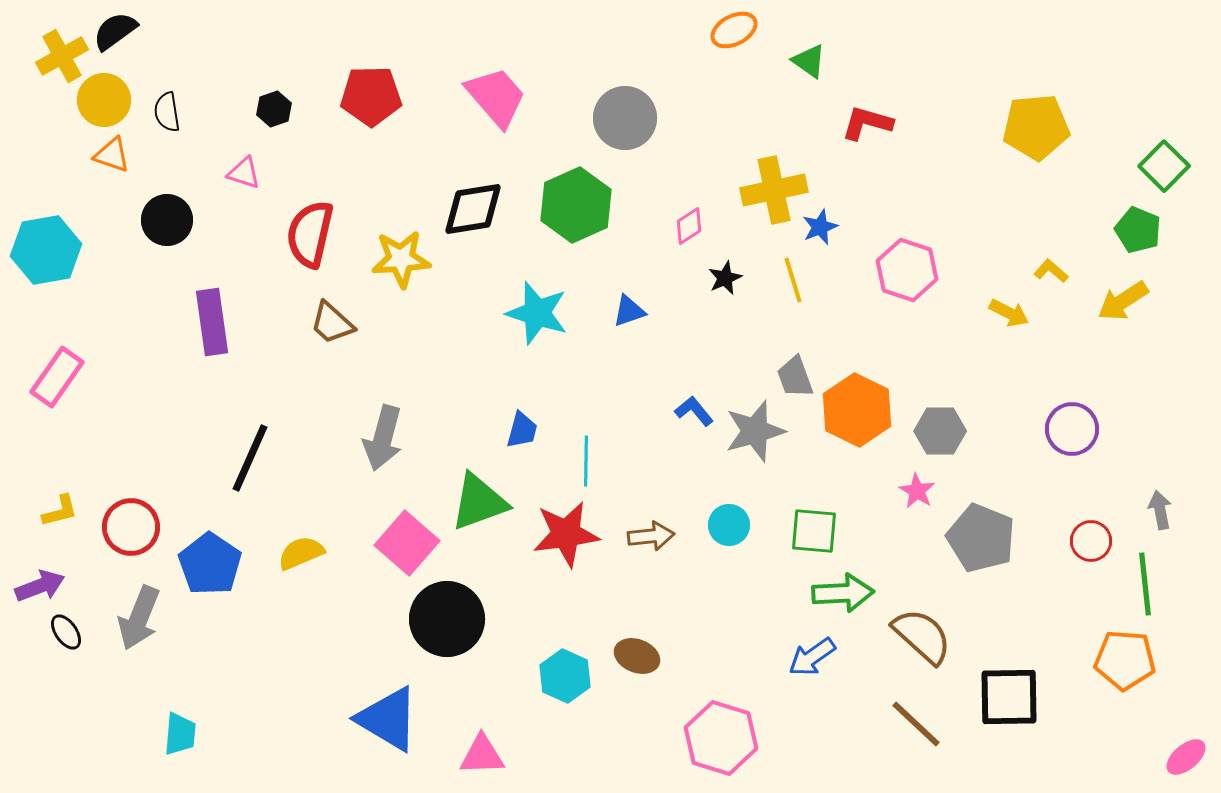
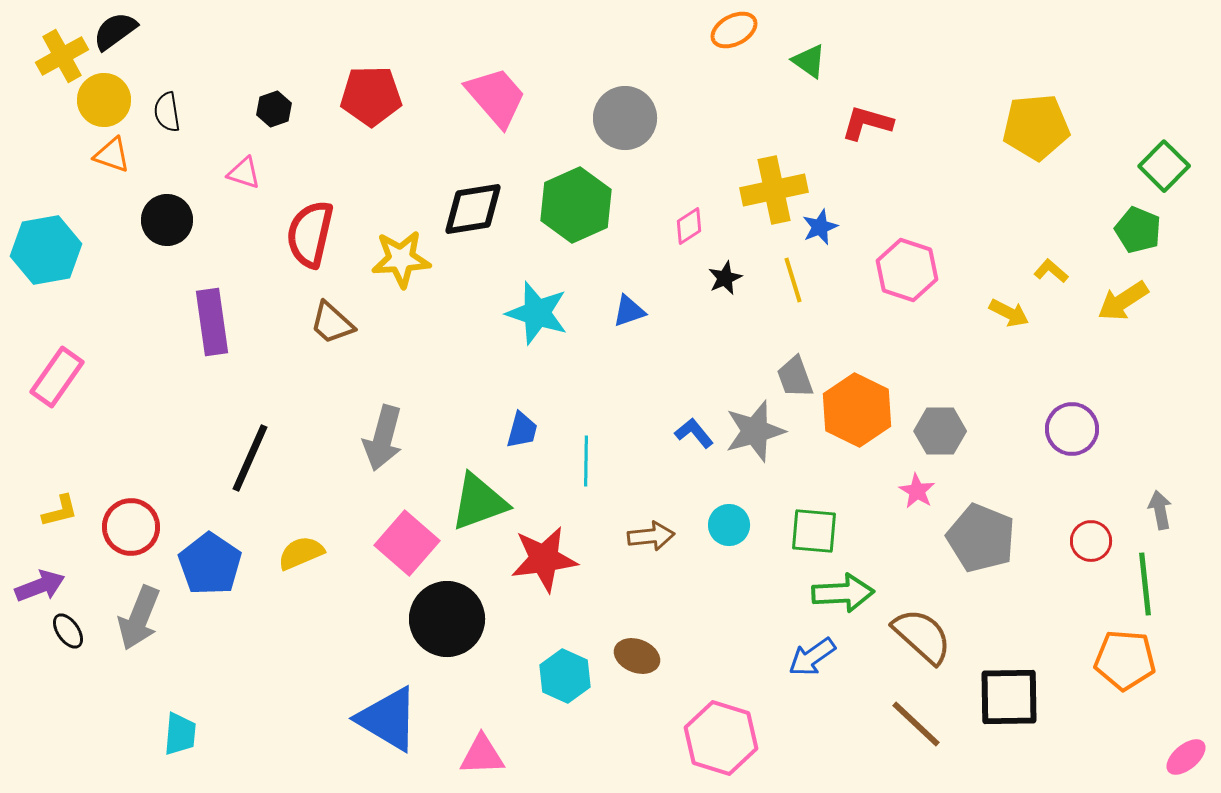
blue L-shape at (694, 411): moved 22 px down
red star at (566, 534): moved 22 px left, 25 px down
black ellipse at (66, 632): moved 2 px right, 1 px up
